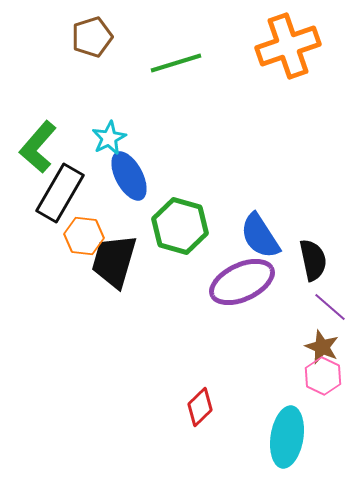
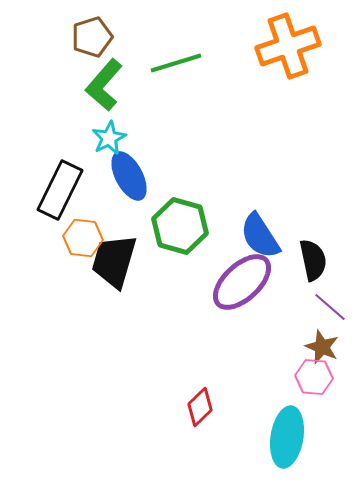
green L-shape: moved 66 px right, 62 px up
black rectangle: moved 3 px up; rotated 4 degrees counterclockwise
orange hexagon: moved 1 px left, 2 px down
purple ellipse: rotated 18 degrees counterclockwise
pink hexagon: moved 9 px left, 1 px down; rotated 21 degrees counterclockwise
